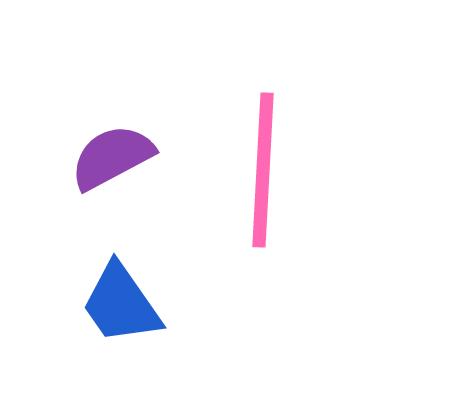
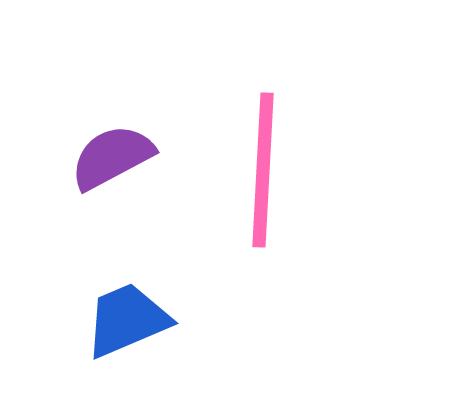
blue trapezoid: moved 6 px right, 16 px down; rotated 102 degrees clockwise
